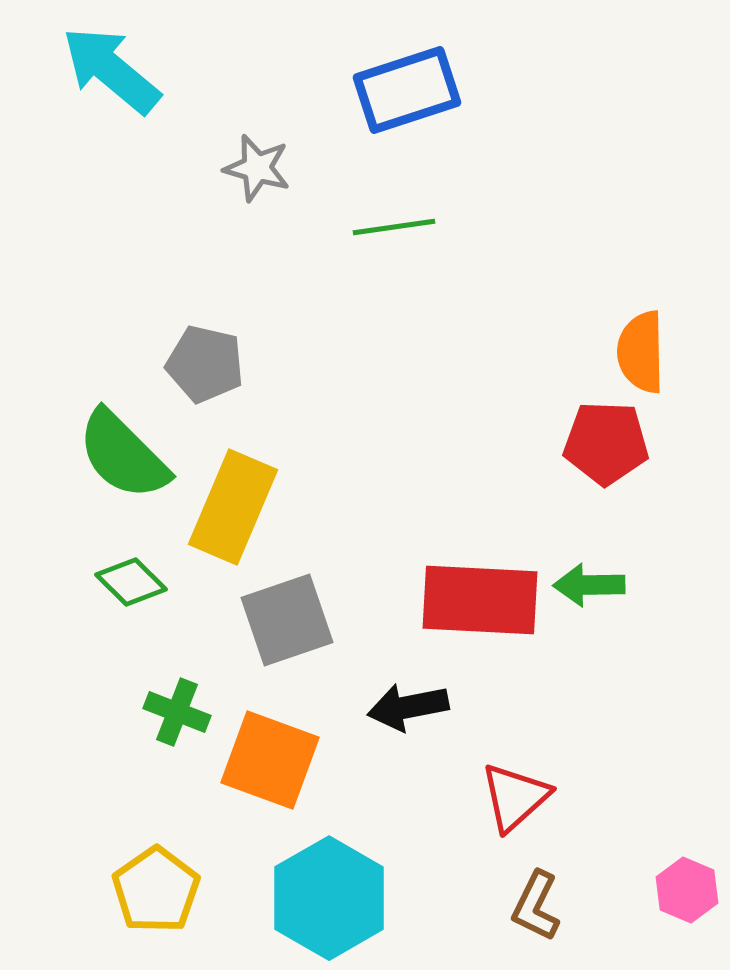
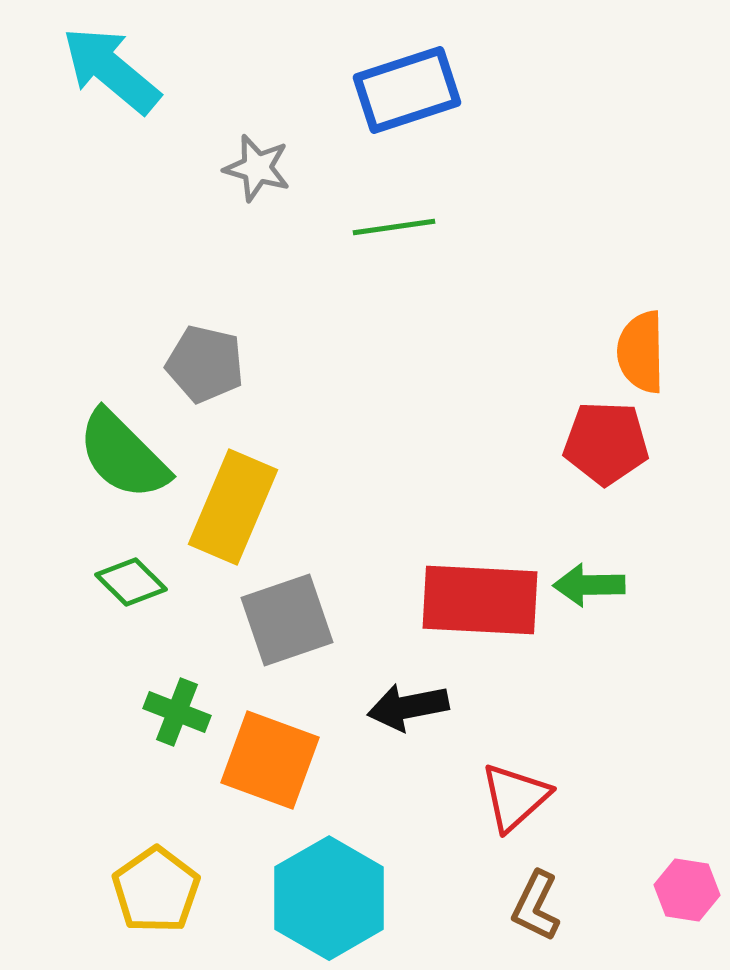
pink hexagon: rotated 14 degrees counterclockwise
